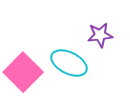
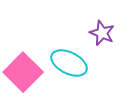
purple star: moved 2 px right, 2 px up; rotated 30 degrees clockwise
